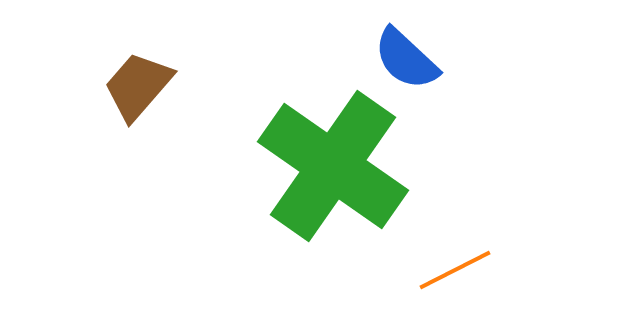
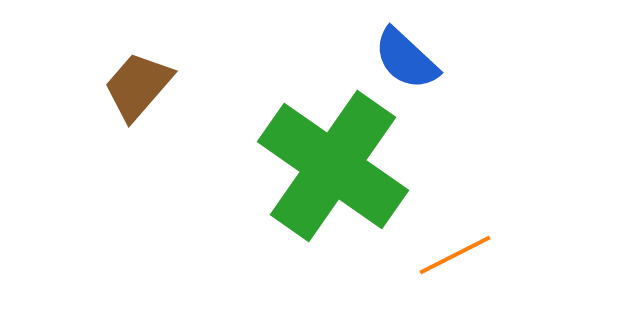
orange line: moved 15 px up
